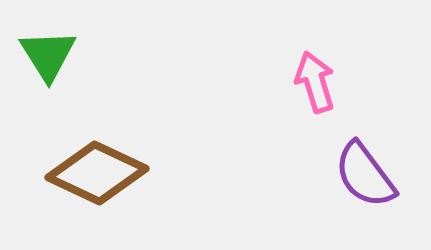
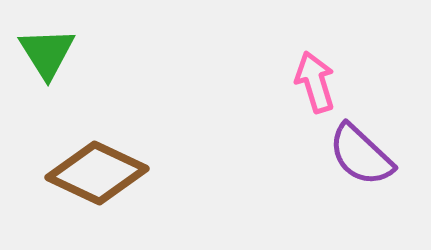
green triangle: moved 1 px left, 2 px up
purple semicircle: moved 4 px left, 20 px up; rotated 10 degrees counterclockwise
